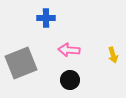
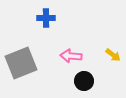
pink arrow: moved 2 px right, 6 px down
yellow arrow: rotated 35 degrees counterclockwise
black circle: moved 14 px right, 1 px down
